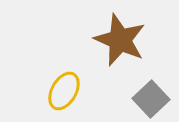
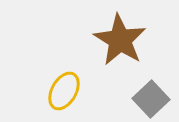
brown star: rotated 8 degrees clockwise
